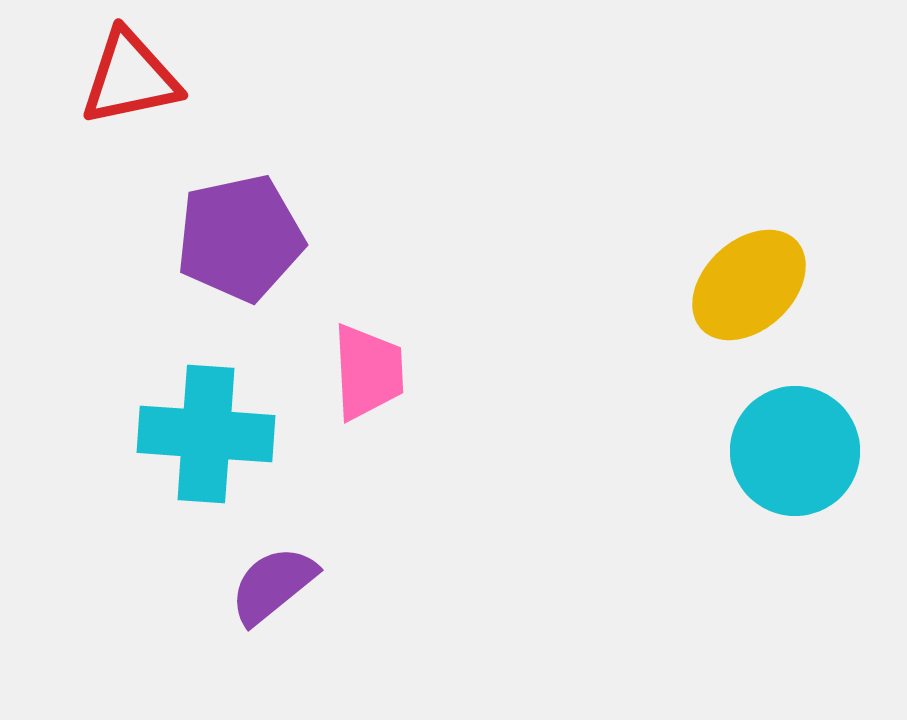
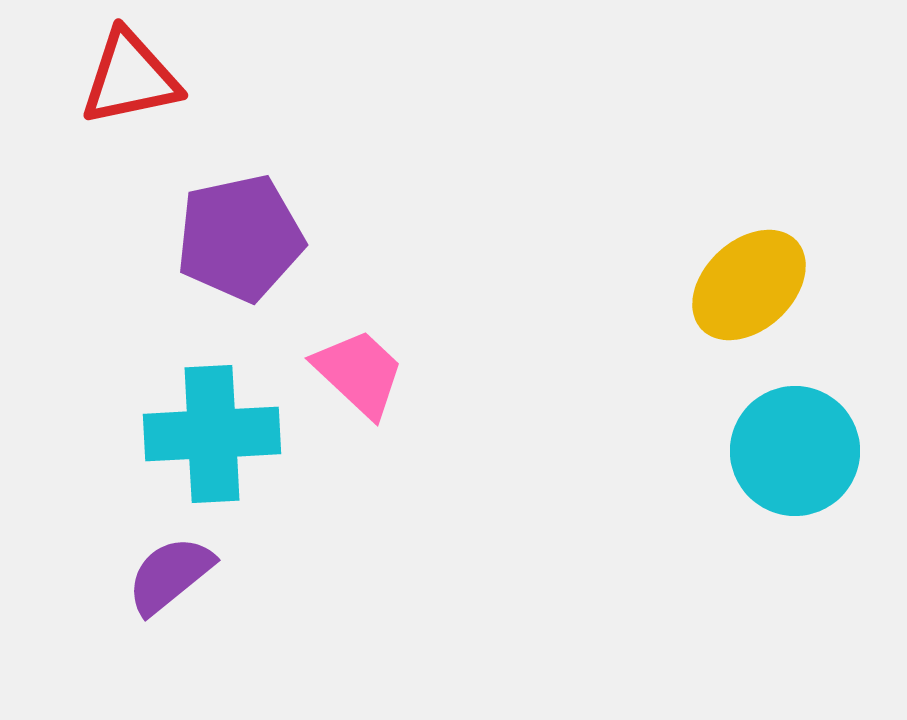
pink trapezoid: moved 9 px left, 1 px down; rotated 44 degrees counterclockwise
cyan cross: moved 6 px right; rotated 7 degrees counterclockwise
purple semicircle: moved 103 px left, 10 px up
